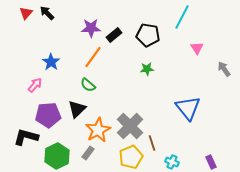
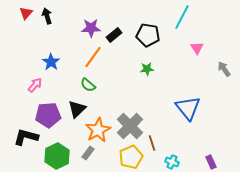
black arrow: moved 3 px down; rotated 28 degrees clockwise
